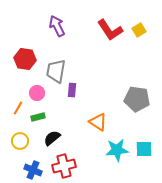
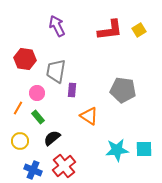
red L-shape: rotated 64 degrees counterclockwise
gray pentagon: moved 14 px left, 9 px up
green rectangle: rotated 64 degrees clockwise
orange triangle: moved 9 px left, 6 px up
red cross: rotated 25 degrees counterclockwise
